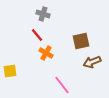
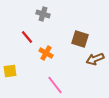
red line: moved 10 px left, 2 px down
brown square: moved 1 px left, 2 px up; rotated 30 degrees clockwise
brown arrow: moved 3 px right, 3 px up
pink line: moved 7 px left
